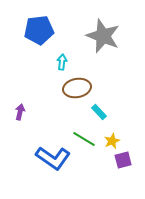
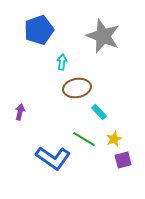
blue pentagon: rotated 12 degrees counterclockwise
yellow star: moved 2 px right, 2 px up
